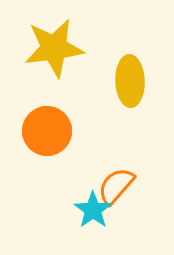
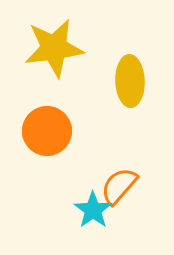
orange semicircle: moved 3 px right
